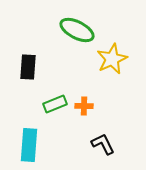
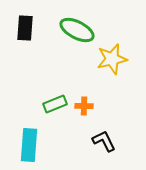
yellow star: rotated 12 degrees clockwise
black rectangle: moved 3 px left, 39 px up
black L-shape: moved 1 px right, 3 px up
